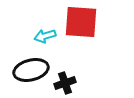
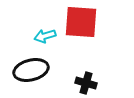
black cross: moved 21 px right; rotated 35 degrees clockwise
